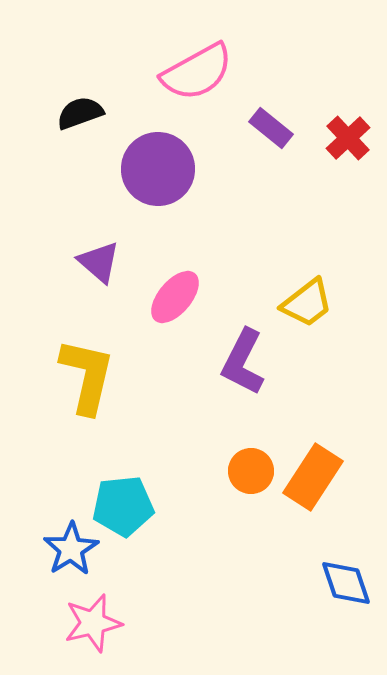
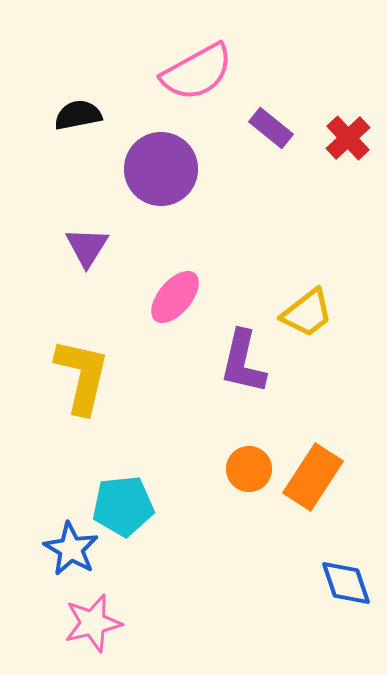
black semicircle: moved 2 px left, 2 px down; rotated 9 degrees clockwise
purple circle: moved 3 px right
purple triangle: moved 12 px left, 15 px up; rotated 21 degrees clockwise
yellow trapezoid: moved 10 px down
purple L-shape: rotated 14 degrees counterclockwise
yellow L-shape: moved 5 px left
orange circle: moved 2 px left, 2 px up
blue star: rotated 10 degrees counterclockwise
